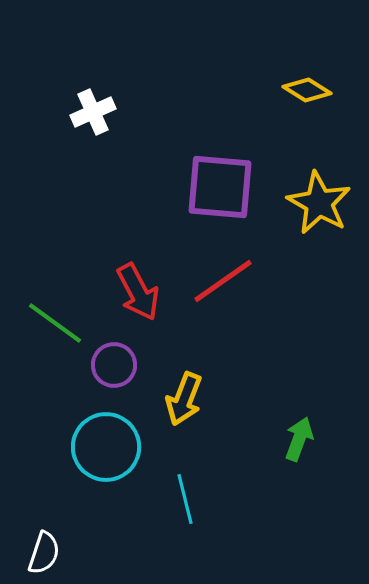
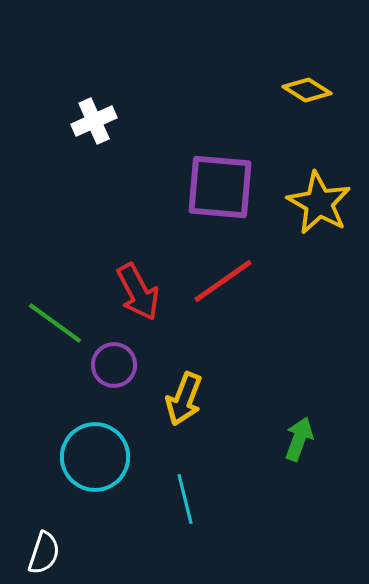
white cross: moved 1 px right, 9 px down
cyan circle: moved 11 px left, 10 px down
